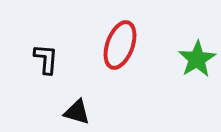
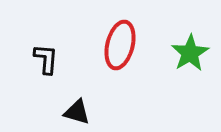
red ellipse: rotated 6 degrees counterclockwise
green star: moved 7 px left, 6 px up
